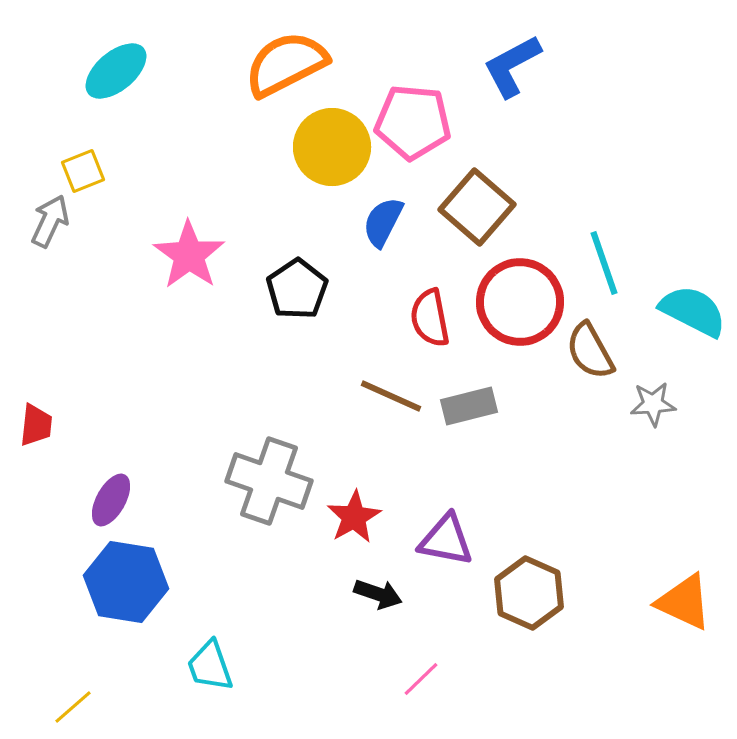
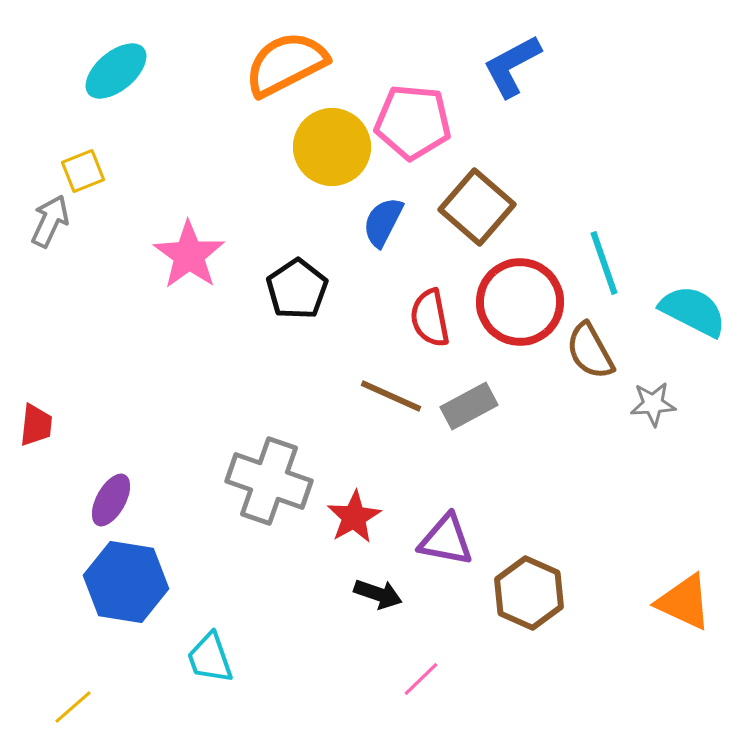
gray rectangle: rotated 14 degrees counterclockwise
cyan trapezoid: moved 8 px up
